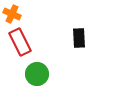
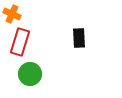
red rectangle: rotated 44 degrees clockwise
green circle: moved 7 px left
